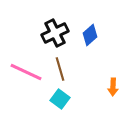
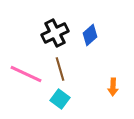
pink line: moved 2 px down
